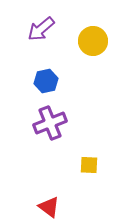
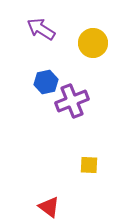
purple arrow: rotated 72 degrees clockwise
yellow circle: moved 2 px down
blue hexagon: moved 1 px down
purple cross: moved 22 px right, 22 px up
